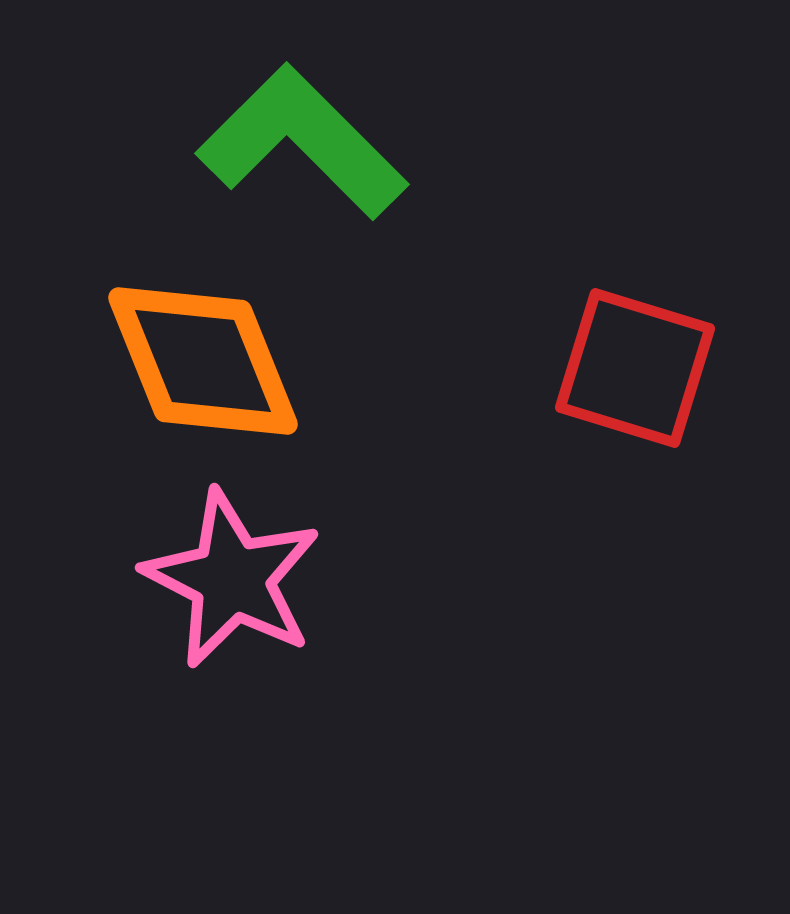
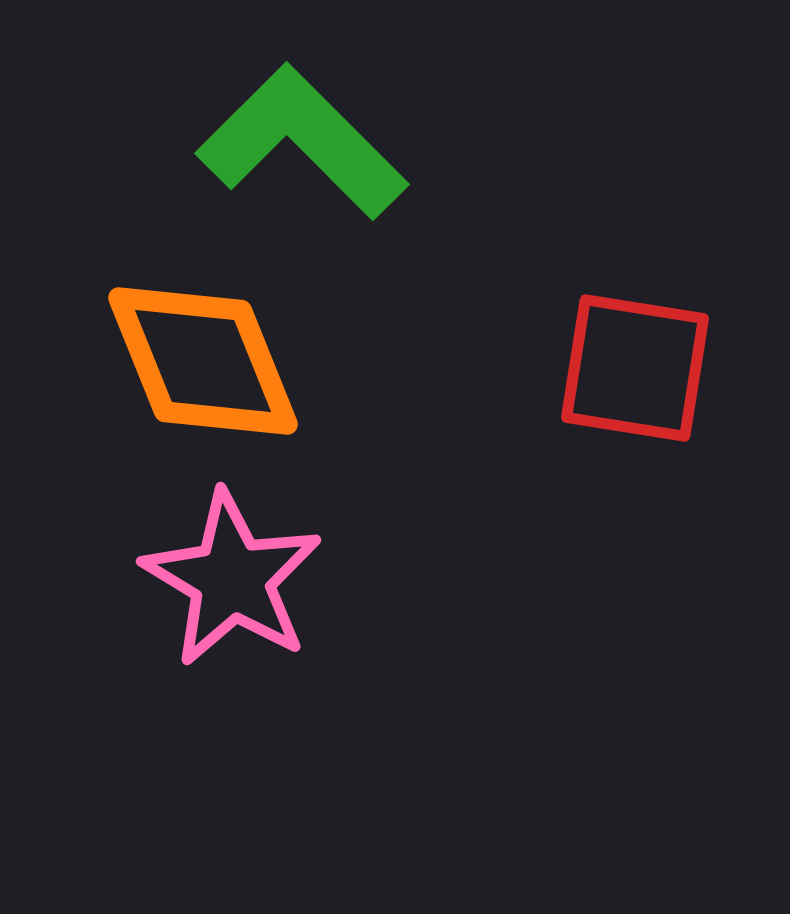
red square: rotated 8 degrees counterclockwise
pink star: rotated 4 degrees clockwise
